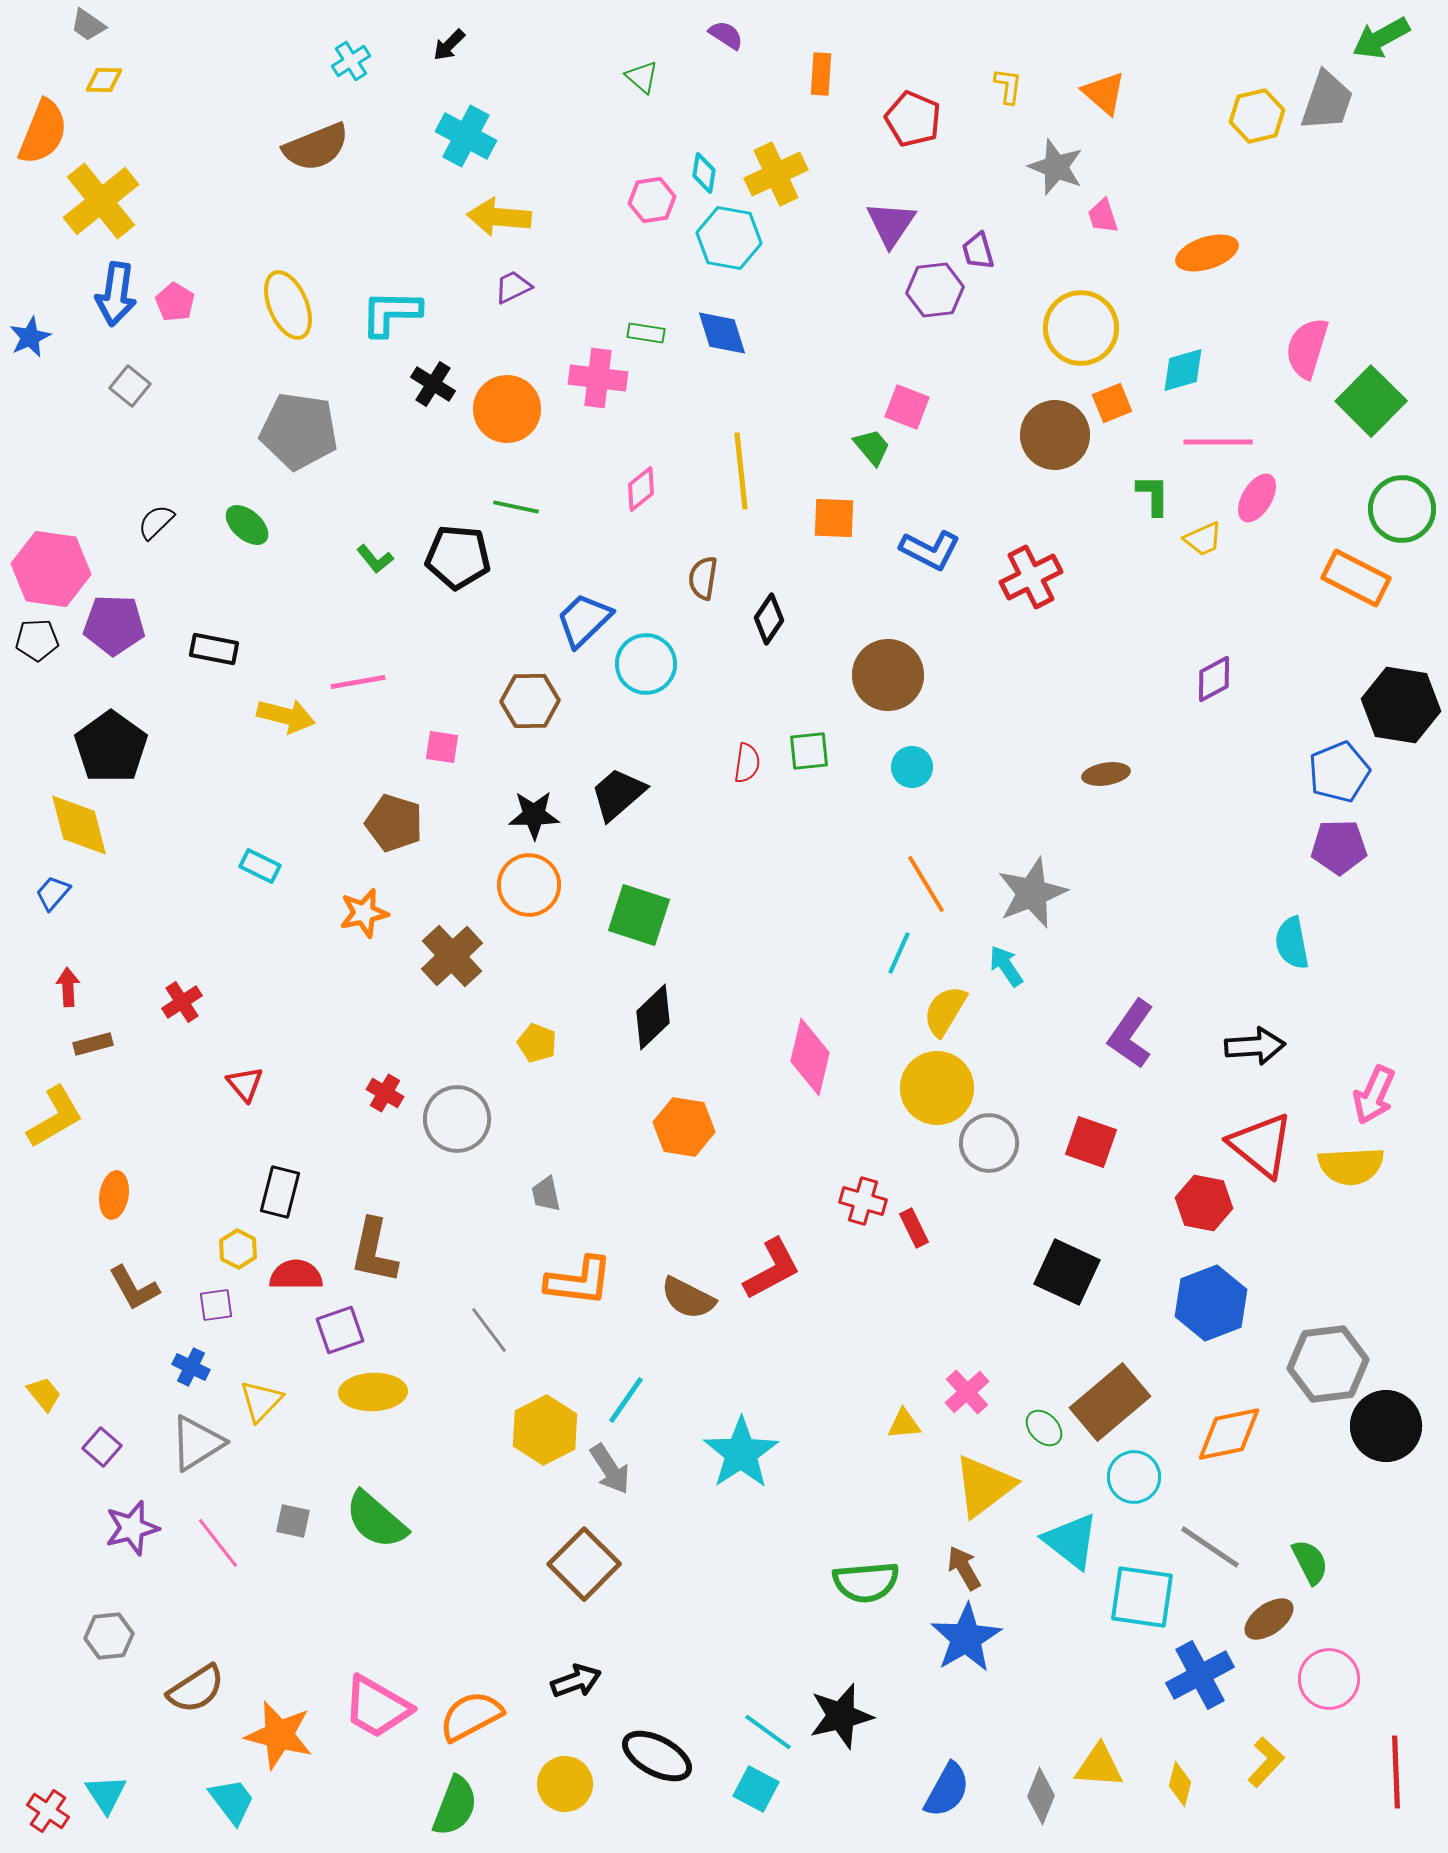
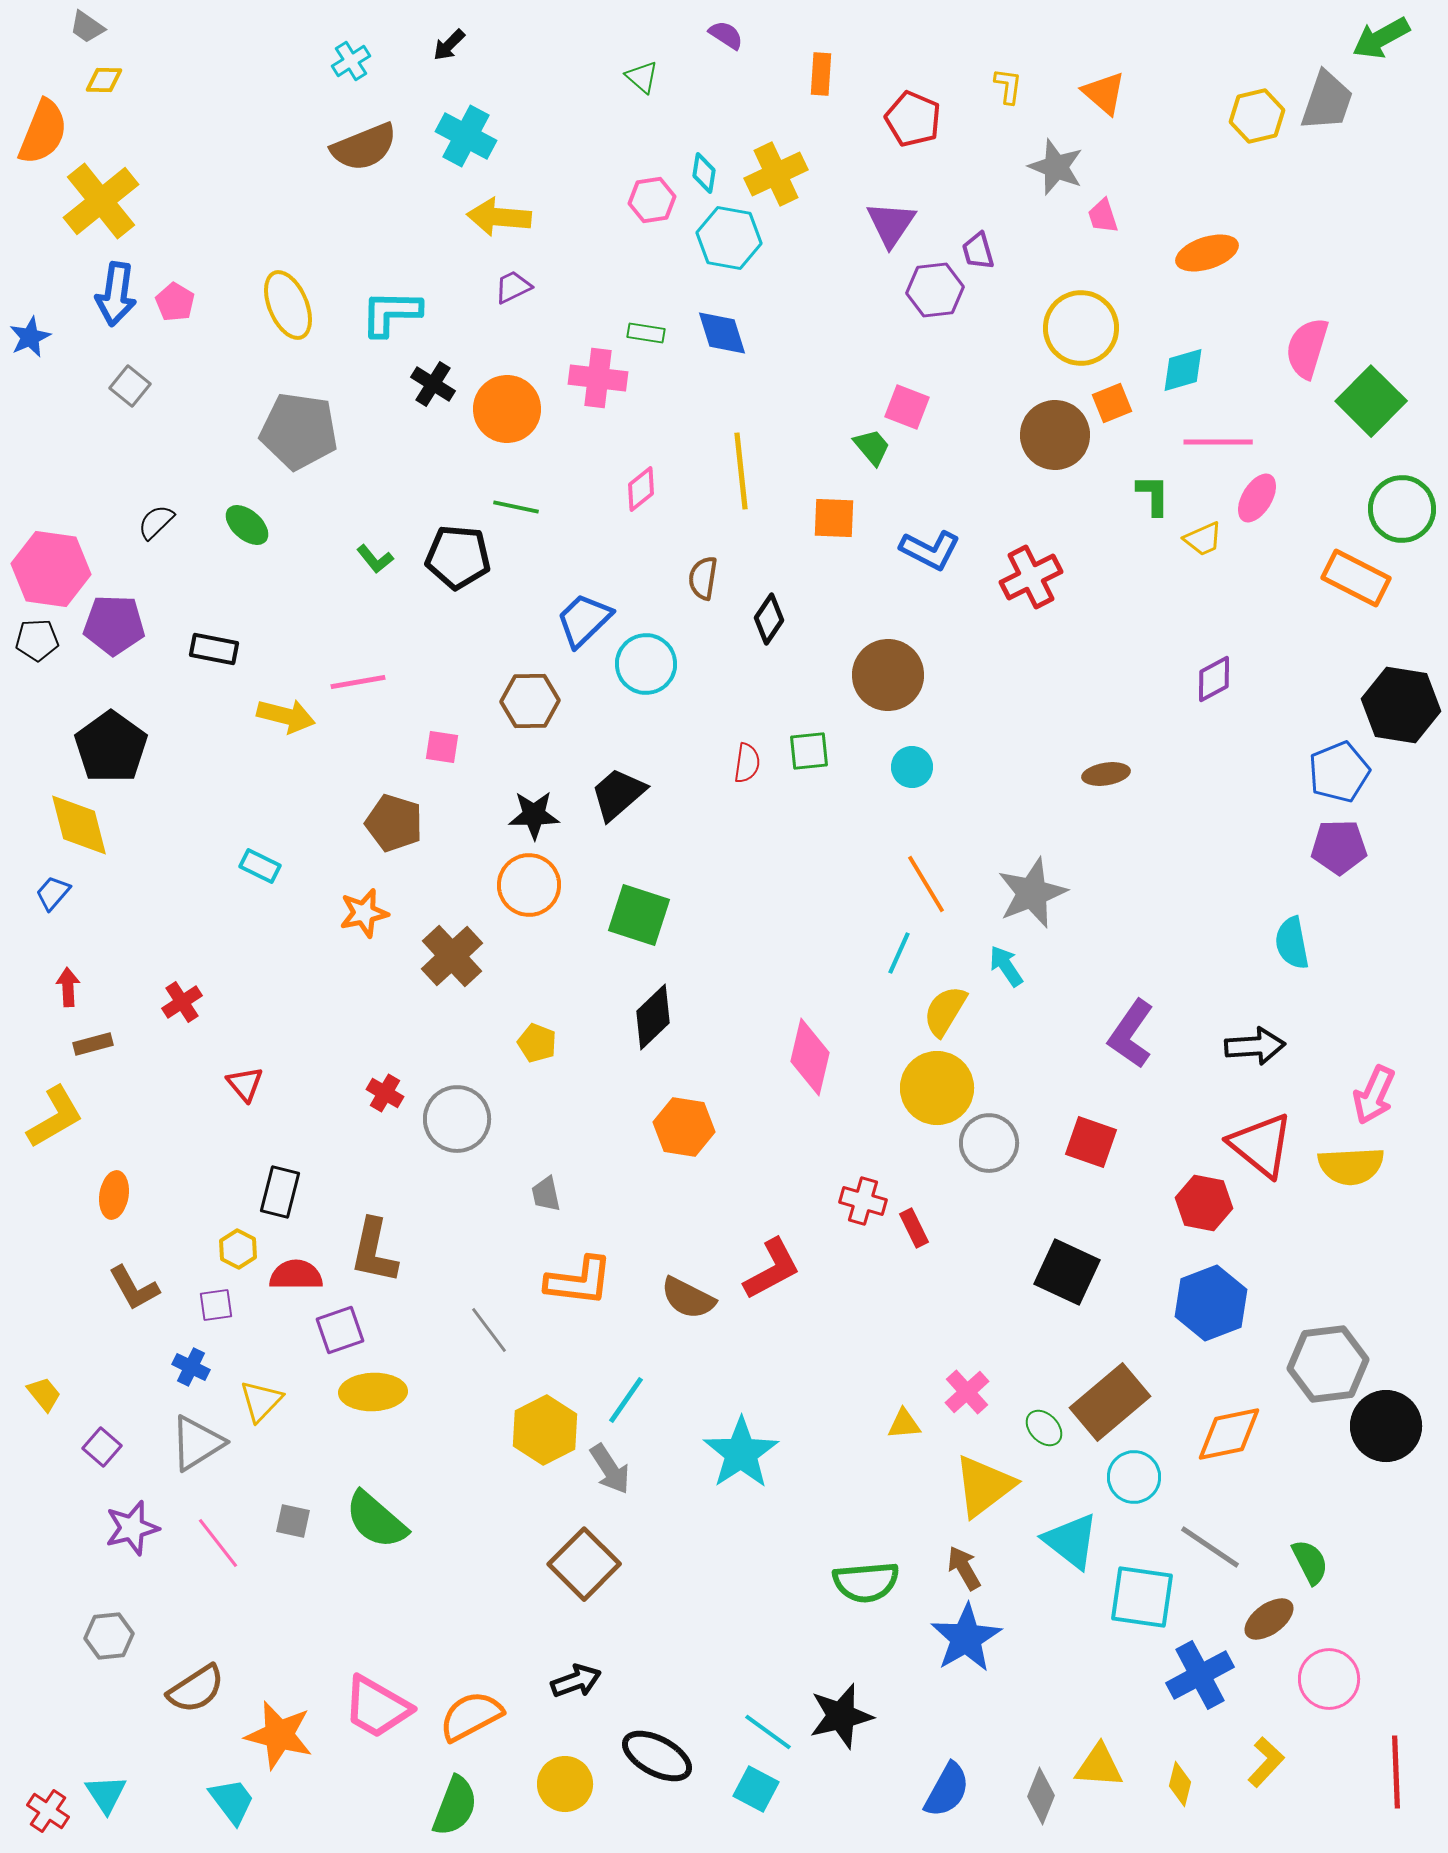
gray trapezoid at (88, 25): moved 1 px left, 2 px down
brown semicircle at (316, 147): moved 48 px right
